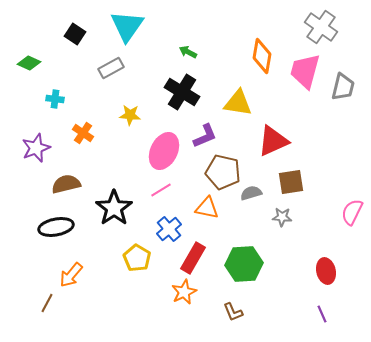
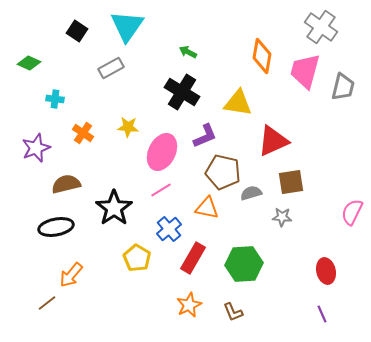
black square: moved 2 px right, 3 px up
yellow star: moved 2 px left, 12 px down
pink ellipse: moved 2 px left, 1 px down
orange star: moved 5 px right, 13 px down
brown line: rotated 24 degrees clockwise
